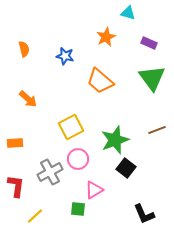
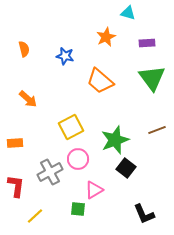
purple rectangle: moved 2 px left; rotated 28 degrees counterclockwise
